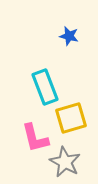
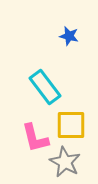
cyan rectangle: rotated 16 degrees counterclockwise
yellow square: moved 7 px down; rotated 16 degrees clockwise
